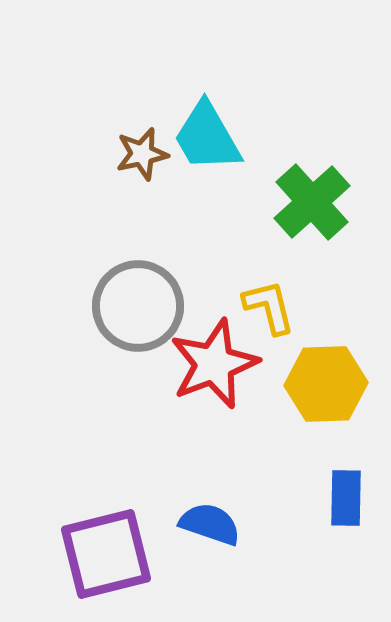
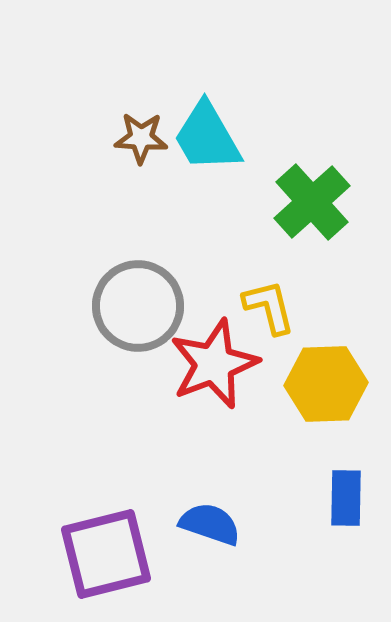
brown star: moved 1 px left, 16 px up; rotated 16 degrees clockwise
